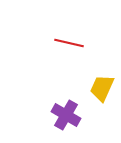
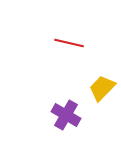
yellow trapezoid: rotated 20 degrees clockwise
